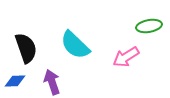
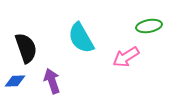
cyan semicircle: moved 6 px right, 7 px up; rotated 16 degrees clockwise
purple arrow: moved 1 px up
